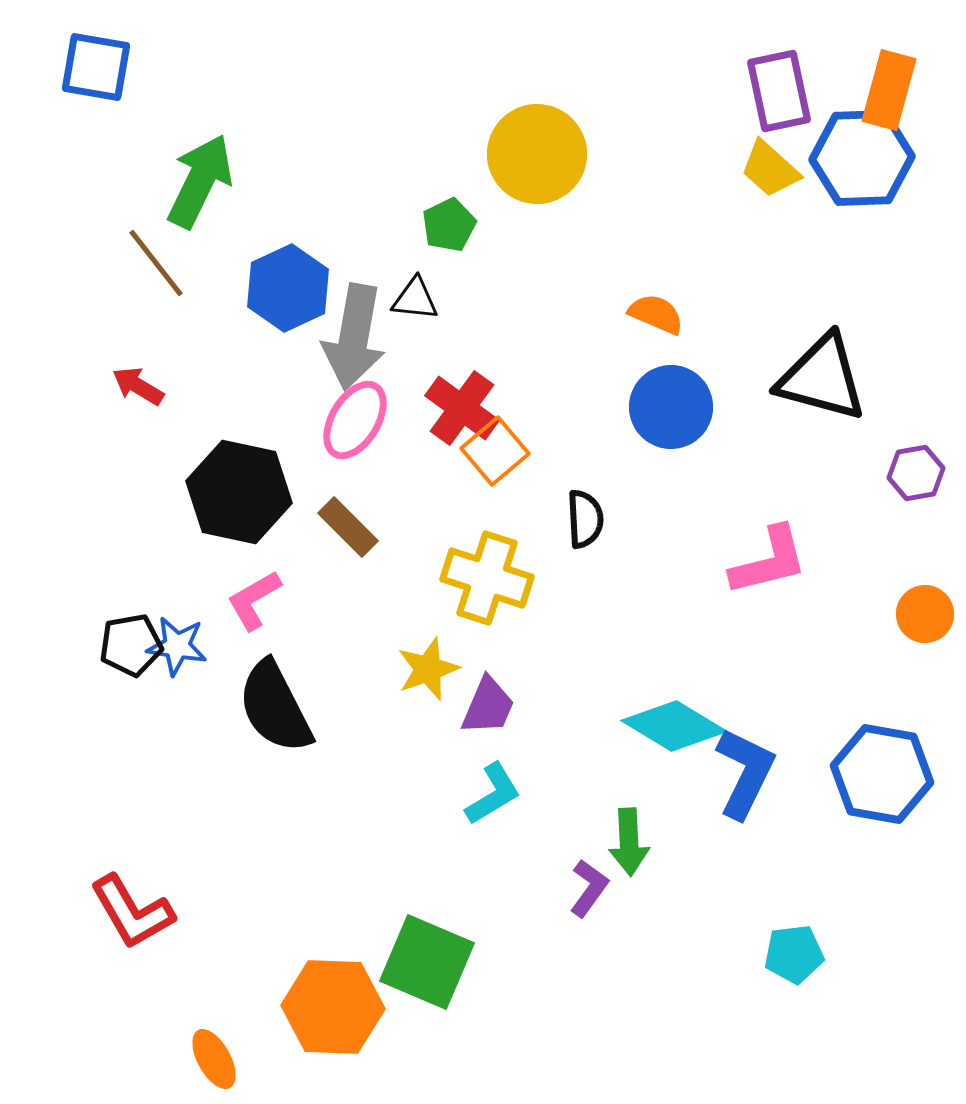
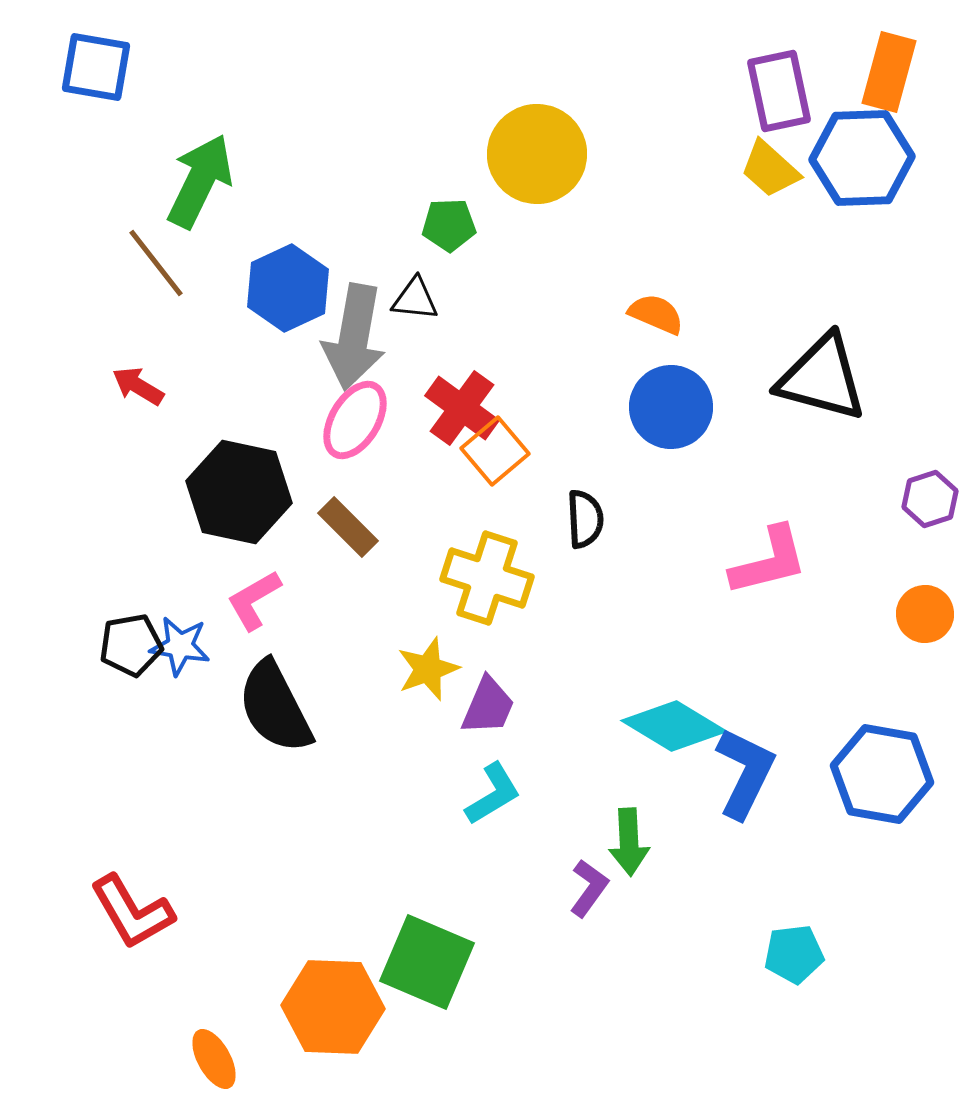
orange rectangle at (889, 90): moved 18 px up
green pentagon at (449, 225): rotated 24 degrees clockwise
purple hexagon at (916, 473): moved 14 px right, 26 px down; rotated 8 degrees counterclockwise
blue star at (177, 646): moved 3 px right
